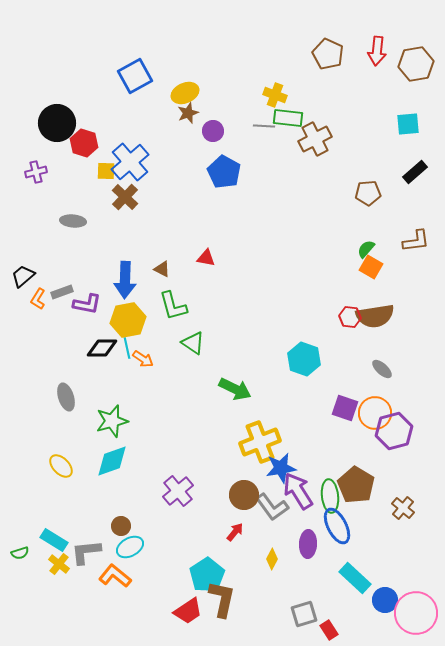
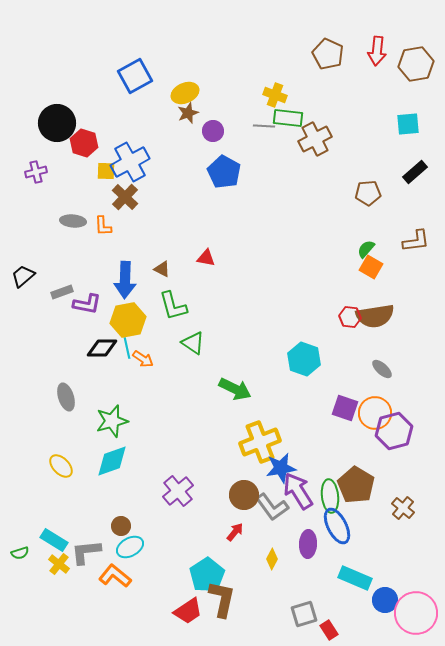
blue cross at (130, 162): rotated 12 degrees clockwise
orange L-shape at (38, 299): moved 65 px right, 73 px up; rotated 35 degrees counterclockwise
cyan rectangle at (355, 578): rotated 20 degrees counterclockwise
